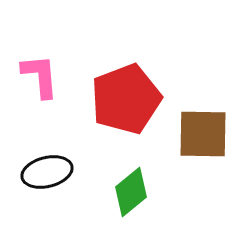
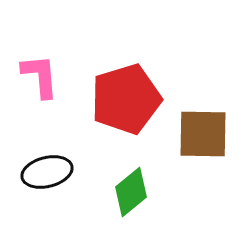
red pentagon: rotated 4 degrees clockwise
